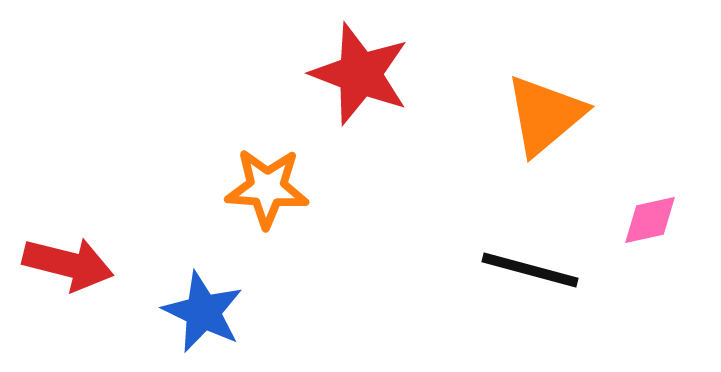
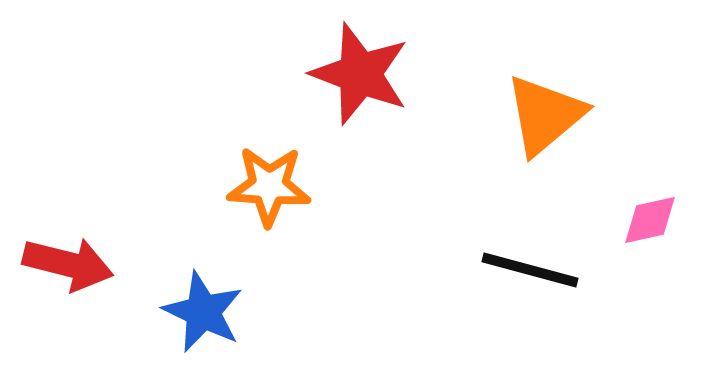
orange star: moved 2 px right, 2 px up
